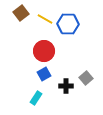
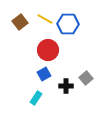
brown square: moved 1 px left, 9 px down
red circle: moved 4 px right, 1 px up
